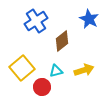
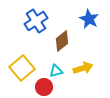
yellow arrow: moved 1 px left, 2 px up
red circle: moved 2 px right
